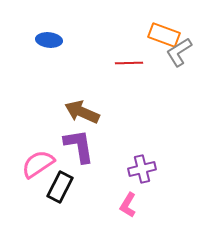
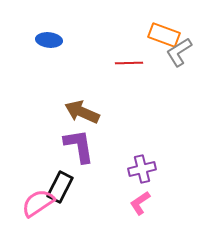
pink semicircle: moved 39 px down
pink L-shape: moved 12 px right, 2 px up; rotated 25 degrees clockwise
